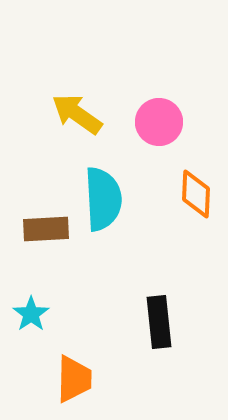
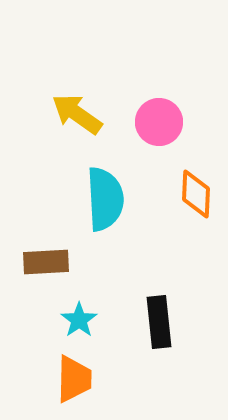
cyan semicircle: moved 2 px right
brown rectangle: moved 33 px down
cyan star: moved 48 px right, 6 px down
